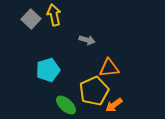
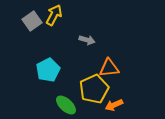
yellow arrow: rotated 40 degrees clockwise
gray square: moved 1 px right, 2 px down; rotated 12 degrees clockwise
cyan pentagon: rotated 10 degrees counterclockwise
yellow pentagon: moved 2 px up
orange arrow: rotated 12 degrees clockwise
